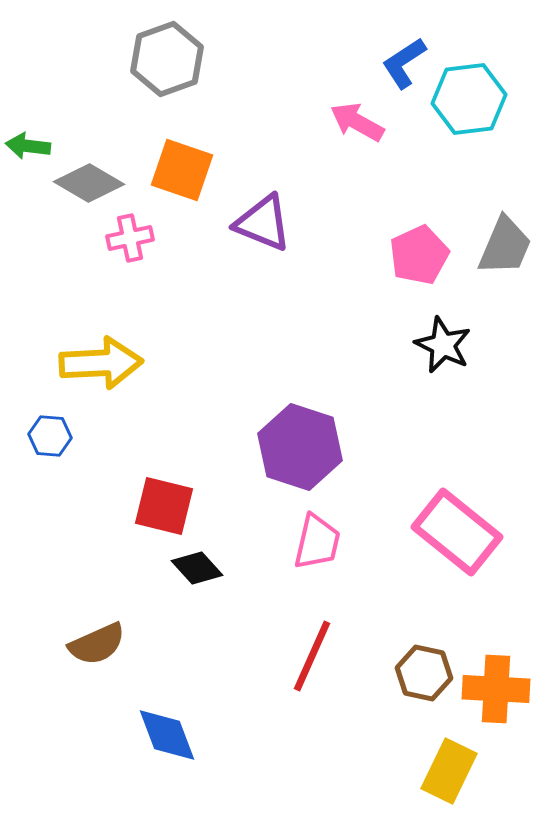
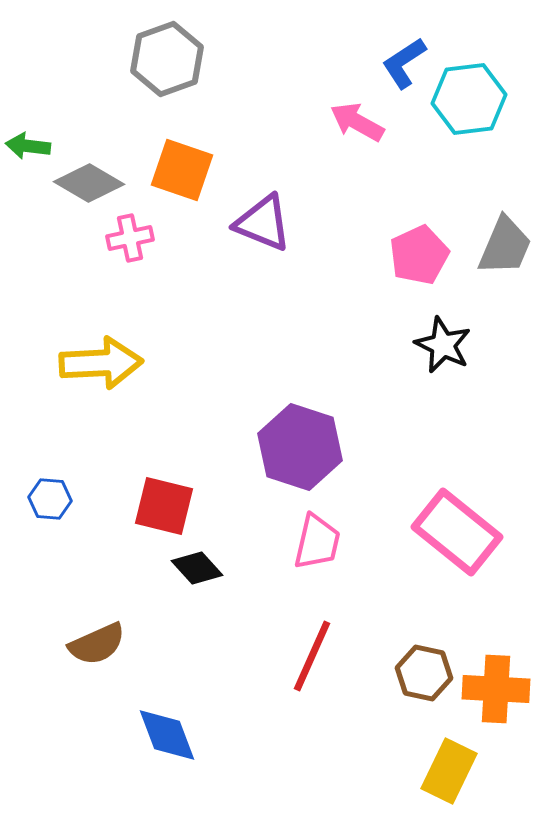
blue hexagon: moved 63 px down
